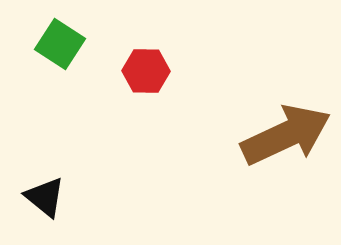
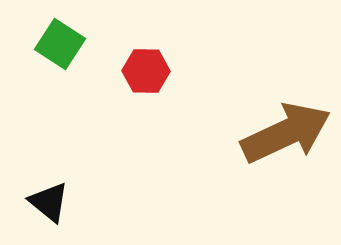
brown arrow: moved 2 px up
black triangle: moved 4 px right, 5 px down
